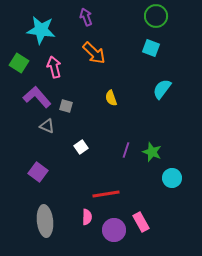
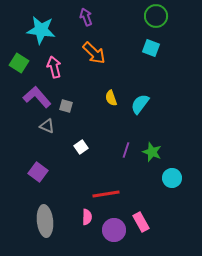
cyan semicircle: moved 22 px left, 15 px down
